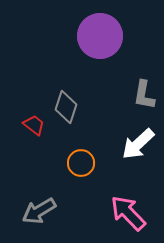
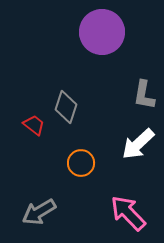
purple circle: moved 2 px right, 4 px up
gray arrow: moved 1 px down
